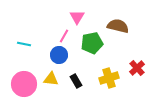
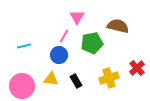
cyan line: moved 2 px down; rotated 24 degrees counterclockwise
pink circle: moved 2 px left, 2 px down
